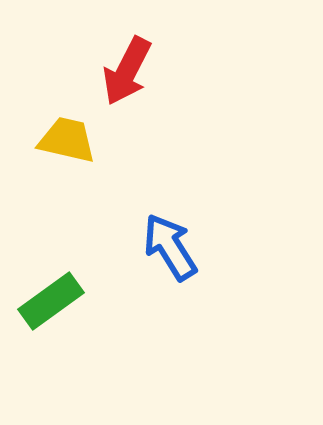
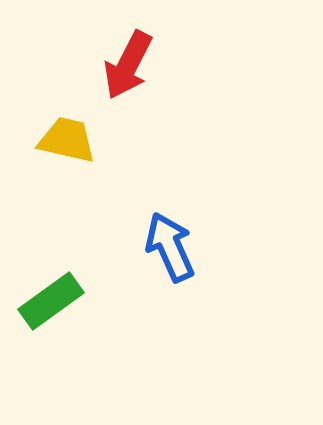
red arrow: moved 1 px right, 6 px up
blue arrow: rotated 8 degrees clockwise
